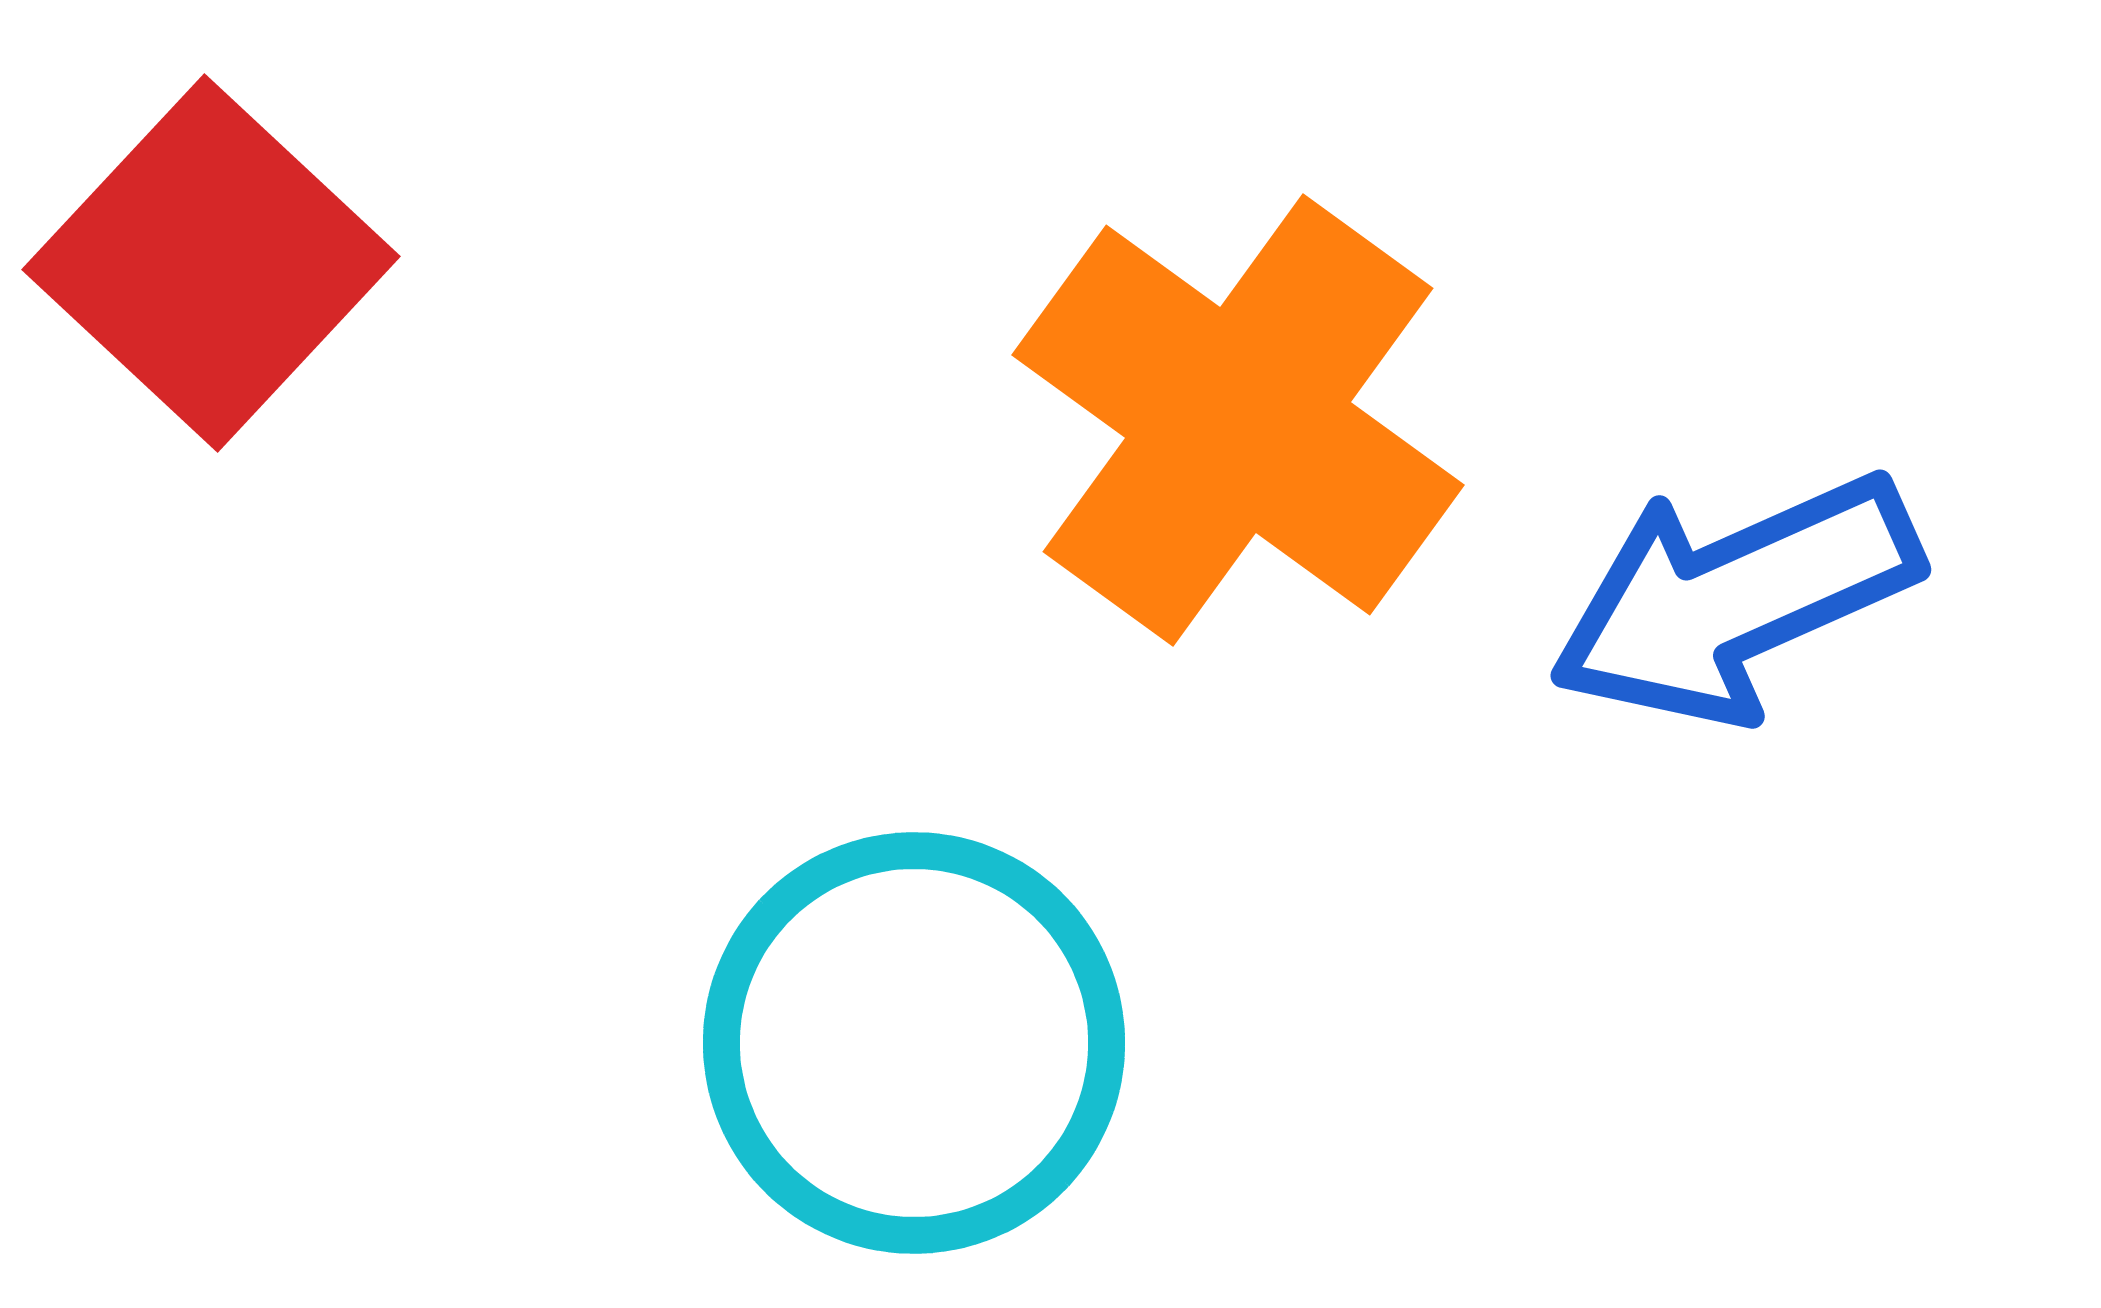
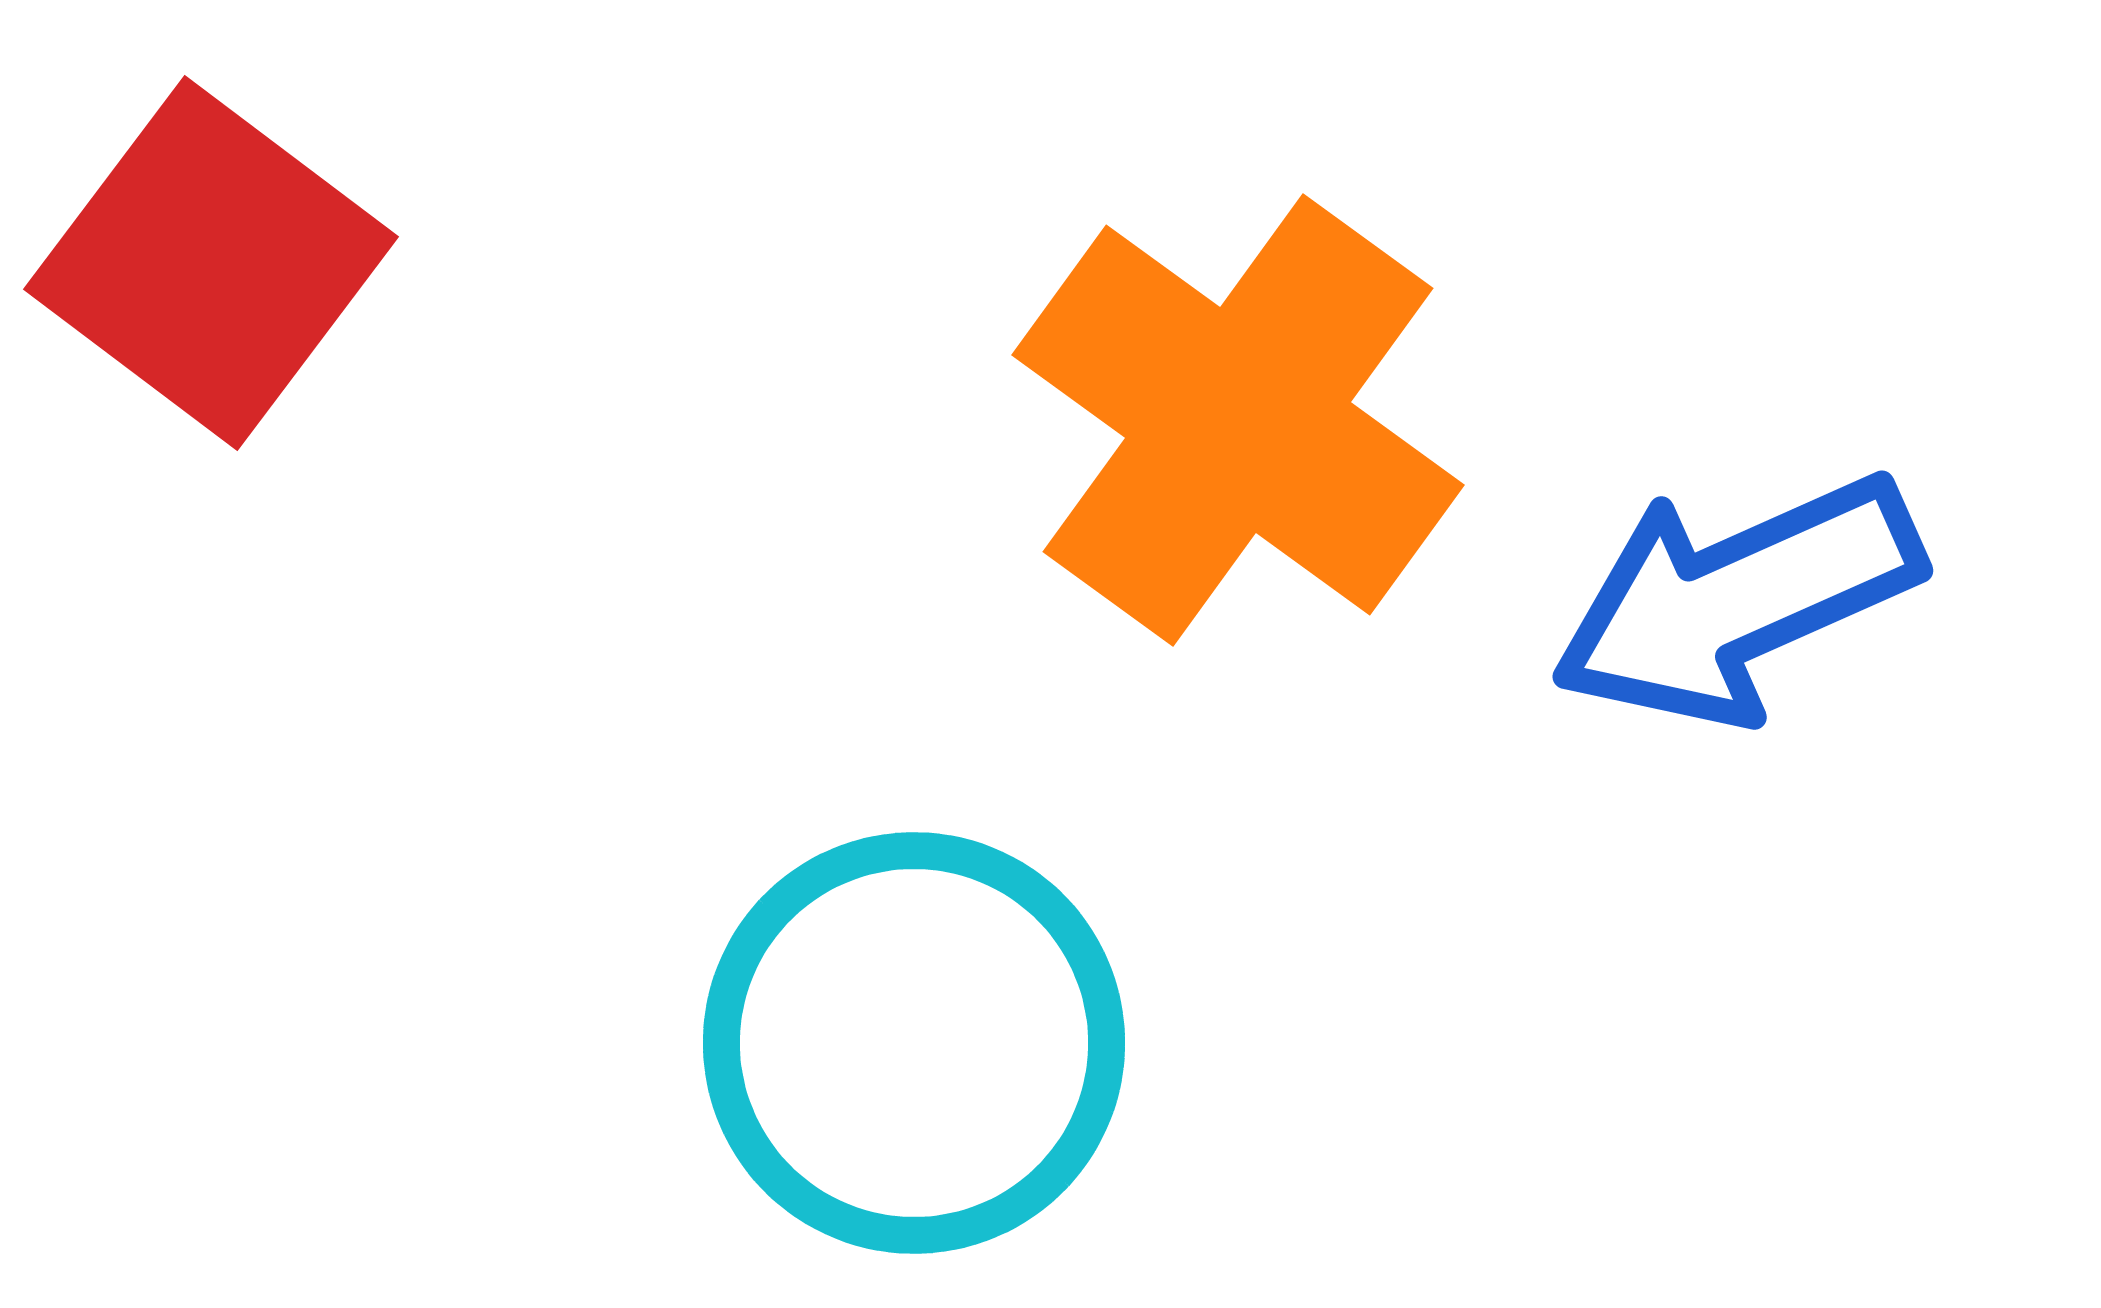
red square: rotated 6 degrees counterclockwise
blue arrow: moved 2 px right, 1 px down
